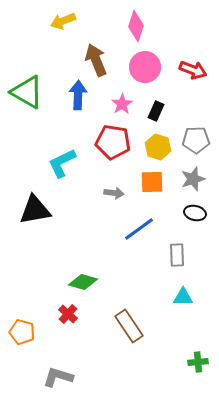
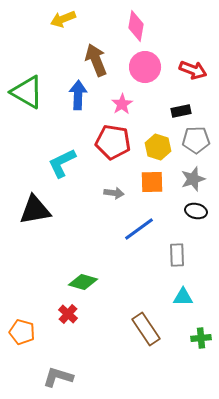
yellow arrow: moved 2 px up
pink diamond: rotated 8 degrees counterclockwise
black rectangle: moved 25 px right; rotated 54 degrees clockwise
black ellipse: moved 1 px right, 2 px up
brown rectangle: moved 17 px right, 3 px down
green cross: moved 3 px right, 24 px up
